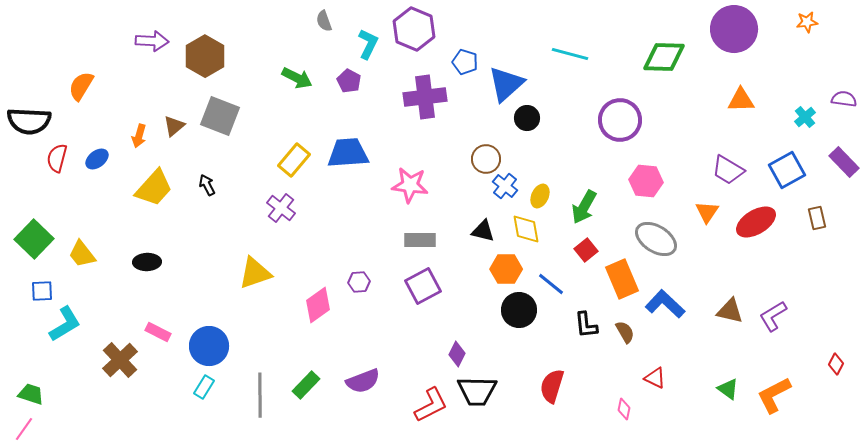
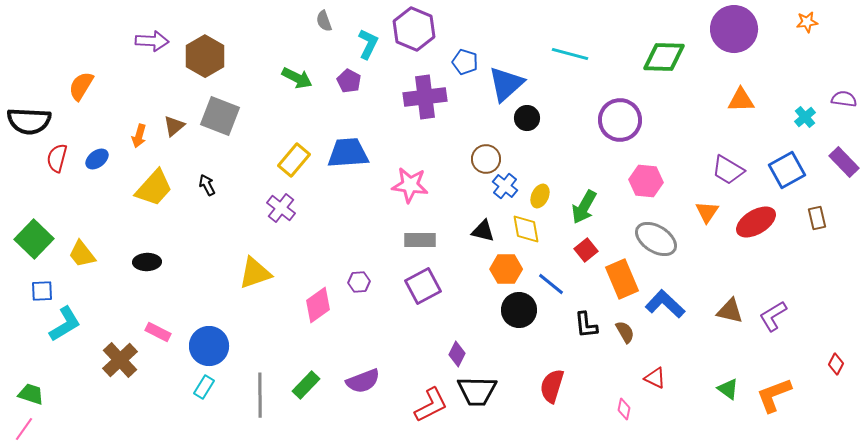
orange L-shape at (774, 395): rotated 6 degrees clockwise
